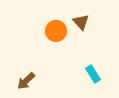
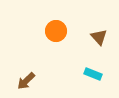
brown triangle: moved 18 px right, 15 px down
cyan rectangle: rotated 36 degrees counterclockwise
